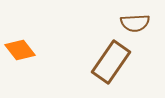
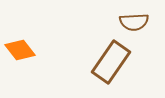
brown semicircle: moved 1 px left, 1 px up
